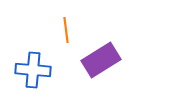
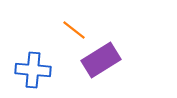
orange line: moved 8 px right; rotated 45 degrees counterclockwise
